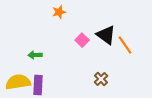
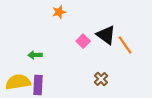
pink square: moved 1 px right, 1 px down
